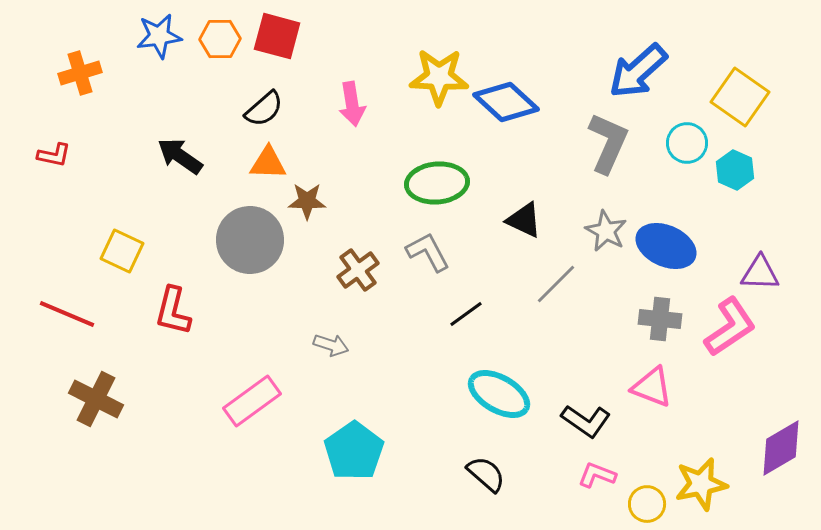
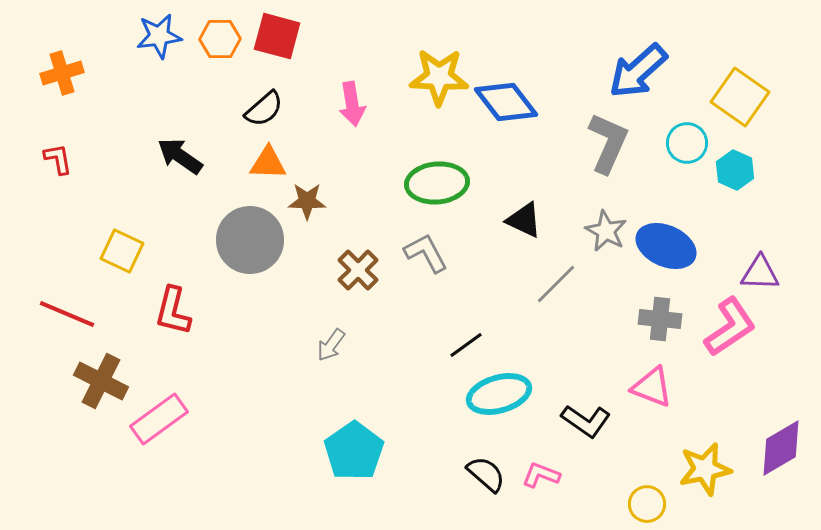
orange cross at (80, 73): moved 18 px left
blue diamond at (506, 102): rotated 10 degrees clockwise
red L-shape at (54, 155): moved 4 px right, 4 px down; rotated 112 degrees counterclockwise
gray L-shape at (428, 252): moved 2 px left, 1 px down
brown cross at (358, 270): rotated 9 degrees counterclockwise
black line at (466, 314): moved 31 px down
gray arrow at (331, 345): rotated 108 degrees clockwise
cyan ellipse at (499, 394): rotated 46 degrees counterclockwise
brown cross at (96, 399): moved 5 px right, 18 px up
pink rectangle at (252, 401): moved 93 px left, 18 px down
pink L-shape at (597, 475): moved 56 px left
yellow star at (701, 484): moved 4 px right, 15 px up
